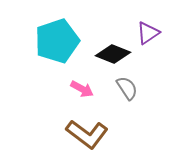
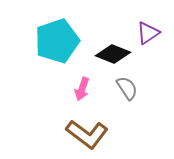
pink arrow: rotated 80 degrees clockwise
